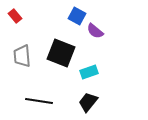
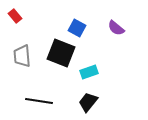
blue square: moved 12 px down
purple semicircle: moved 21 px right, 3 px up
